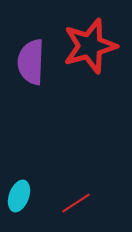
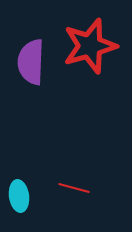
cyan ellipse: rotated 28 degrees counterclockwise
red line: moved 2 px left, 15 px up; rotated 48 degrees clockwise
